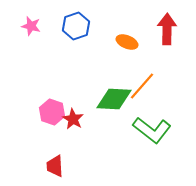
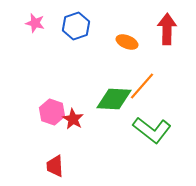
pink star: moved 4 px right, 3 px up
